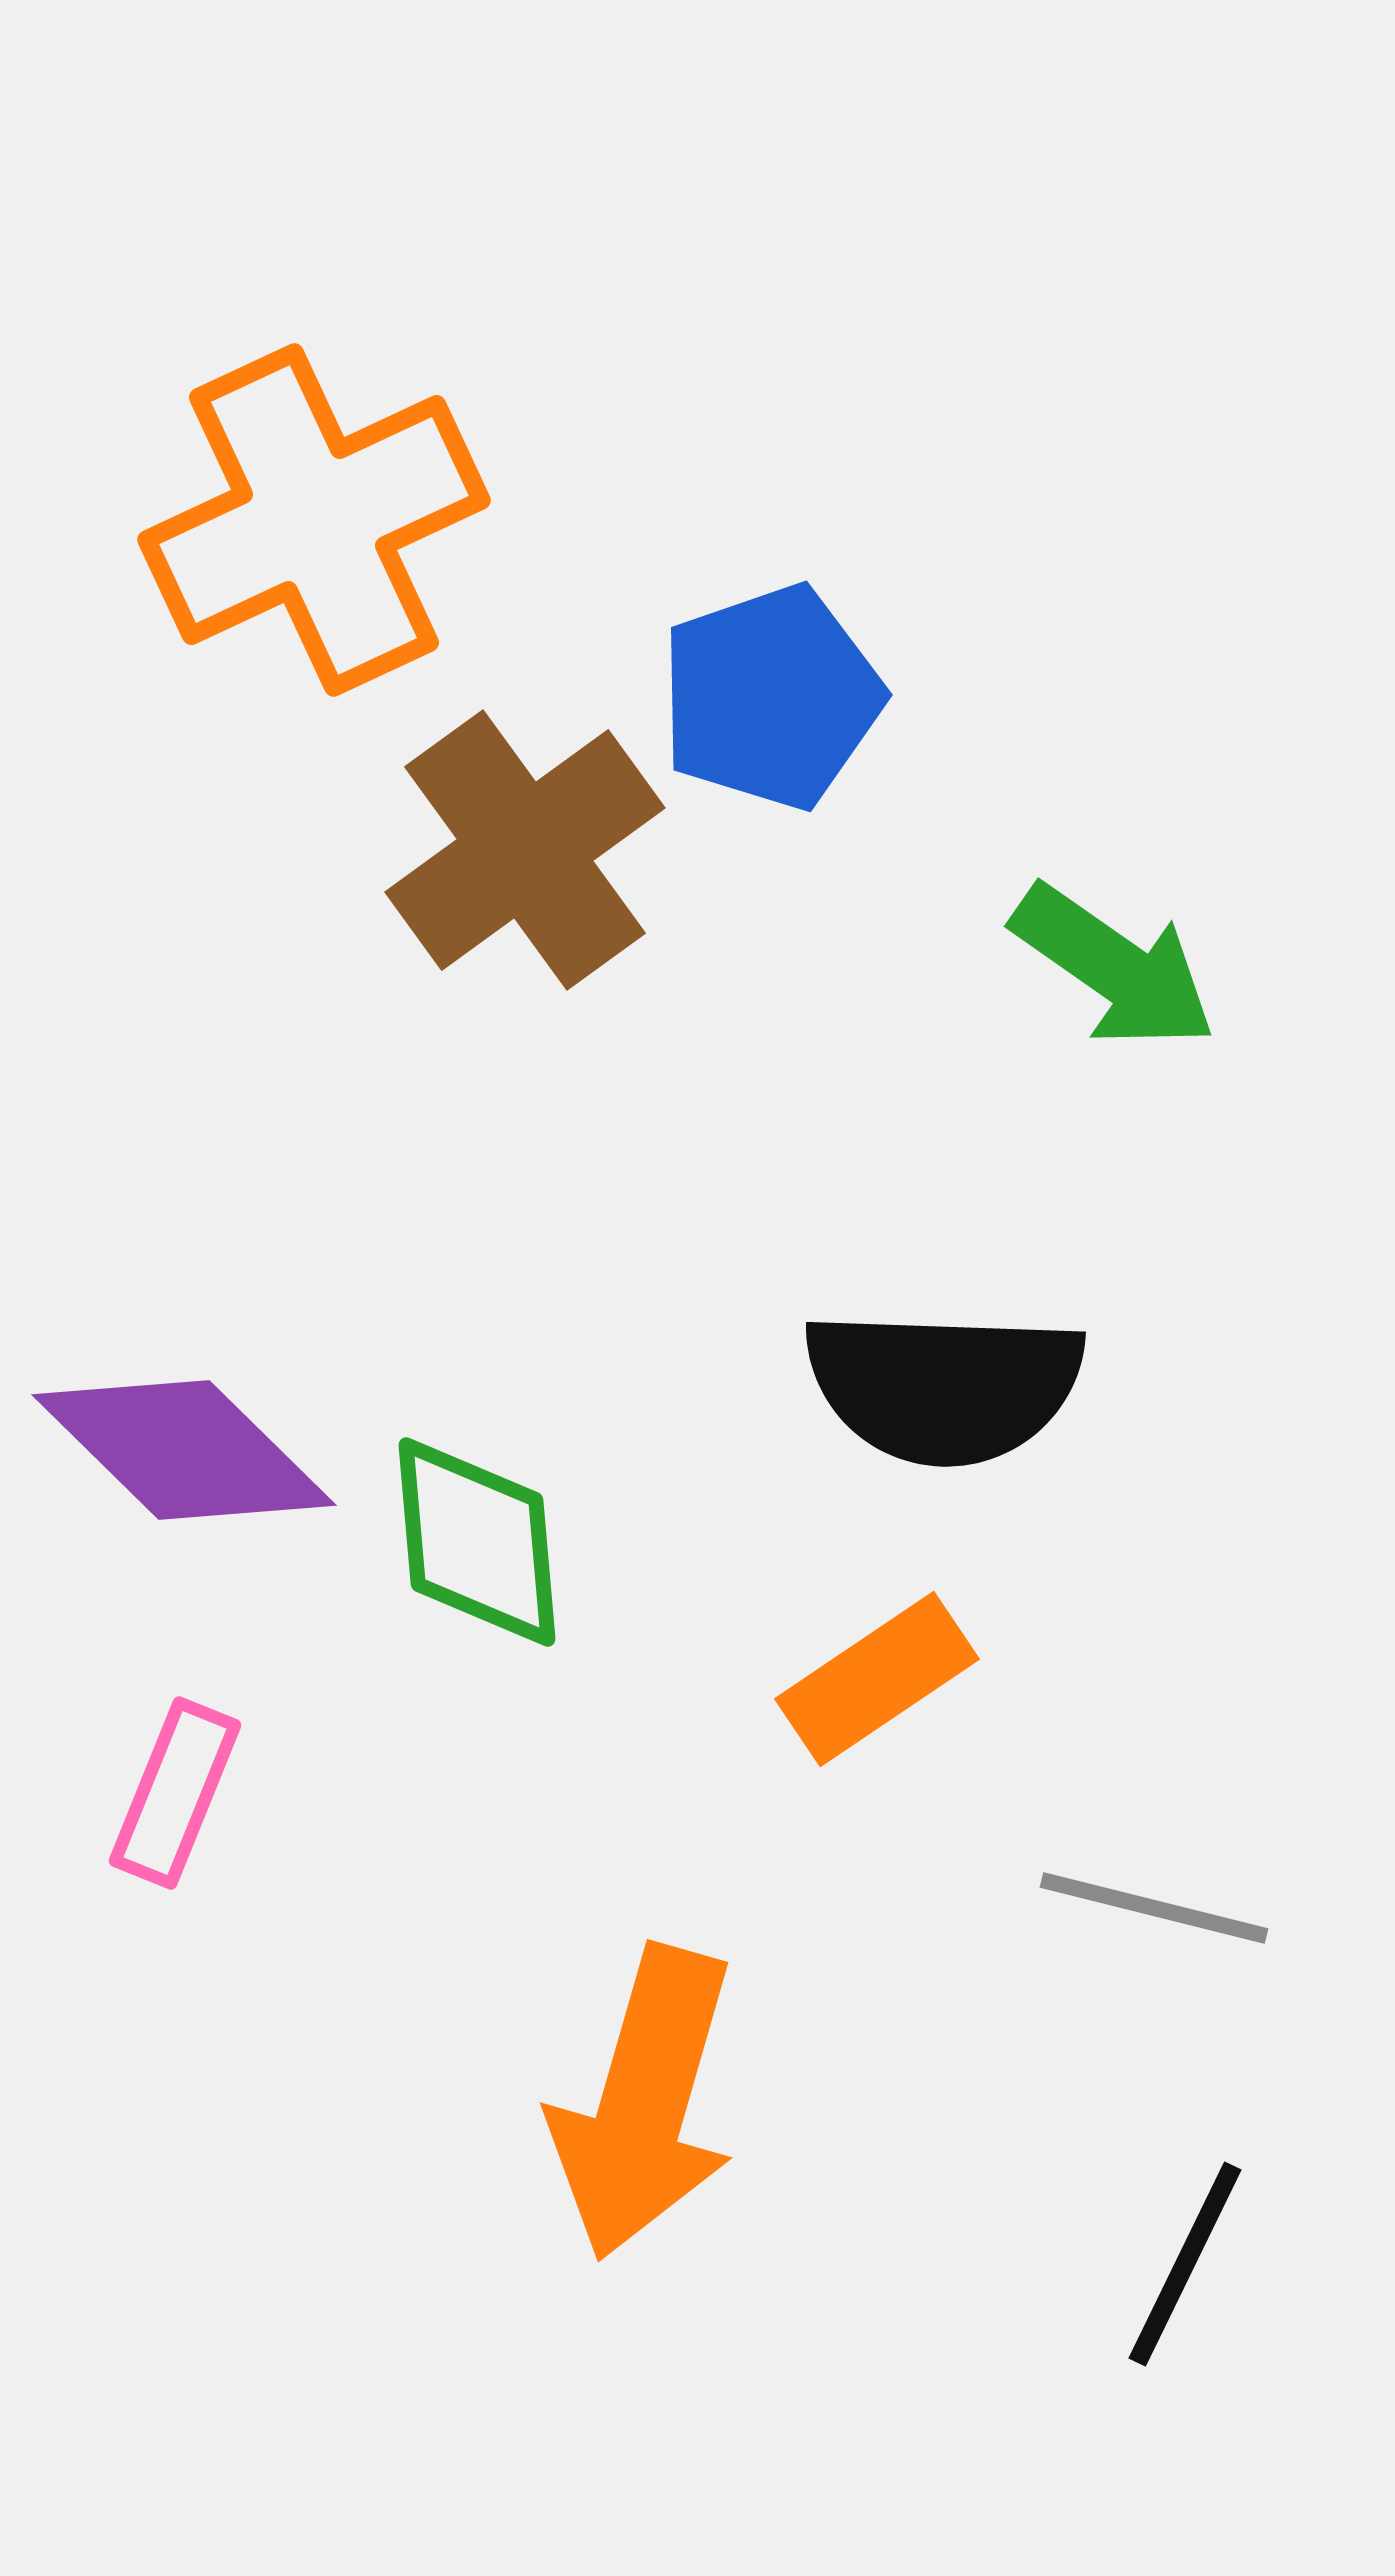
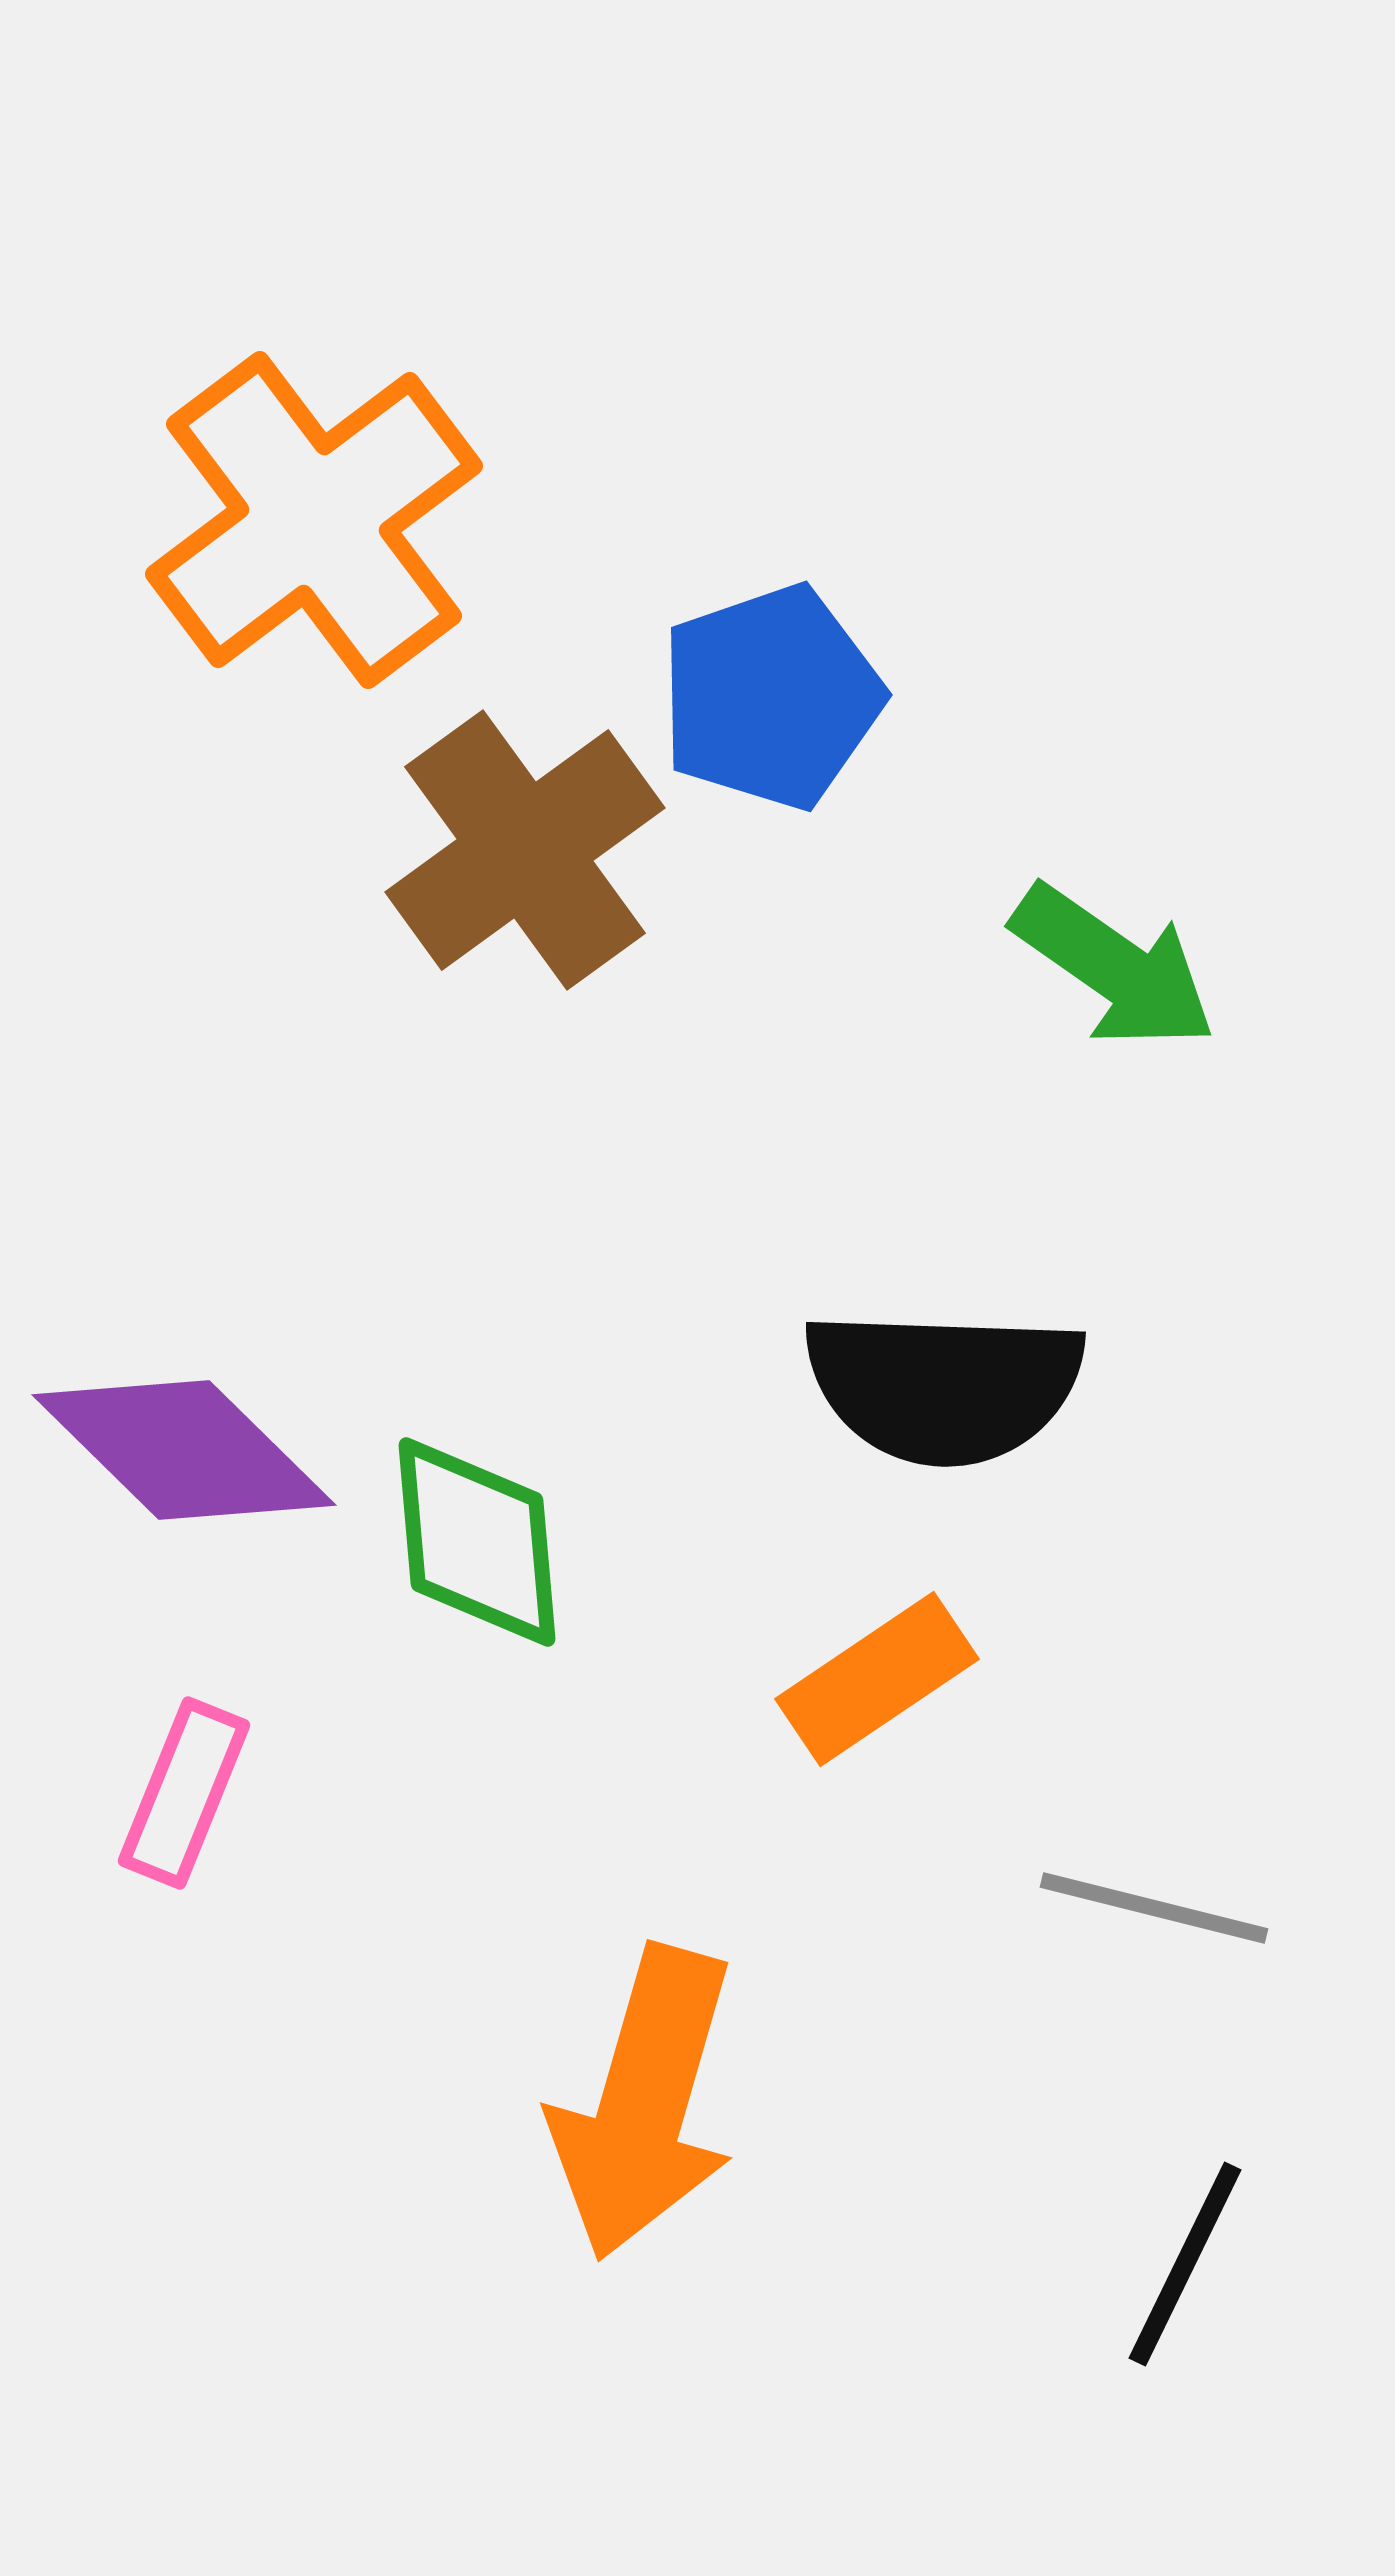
orange cross: rotated 12 degrees counterclockwise
pink rectangle: moved 9 px right
